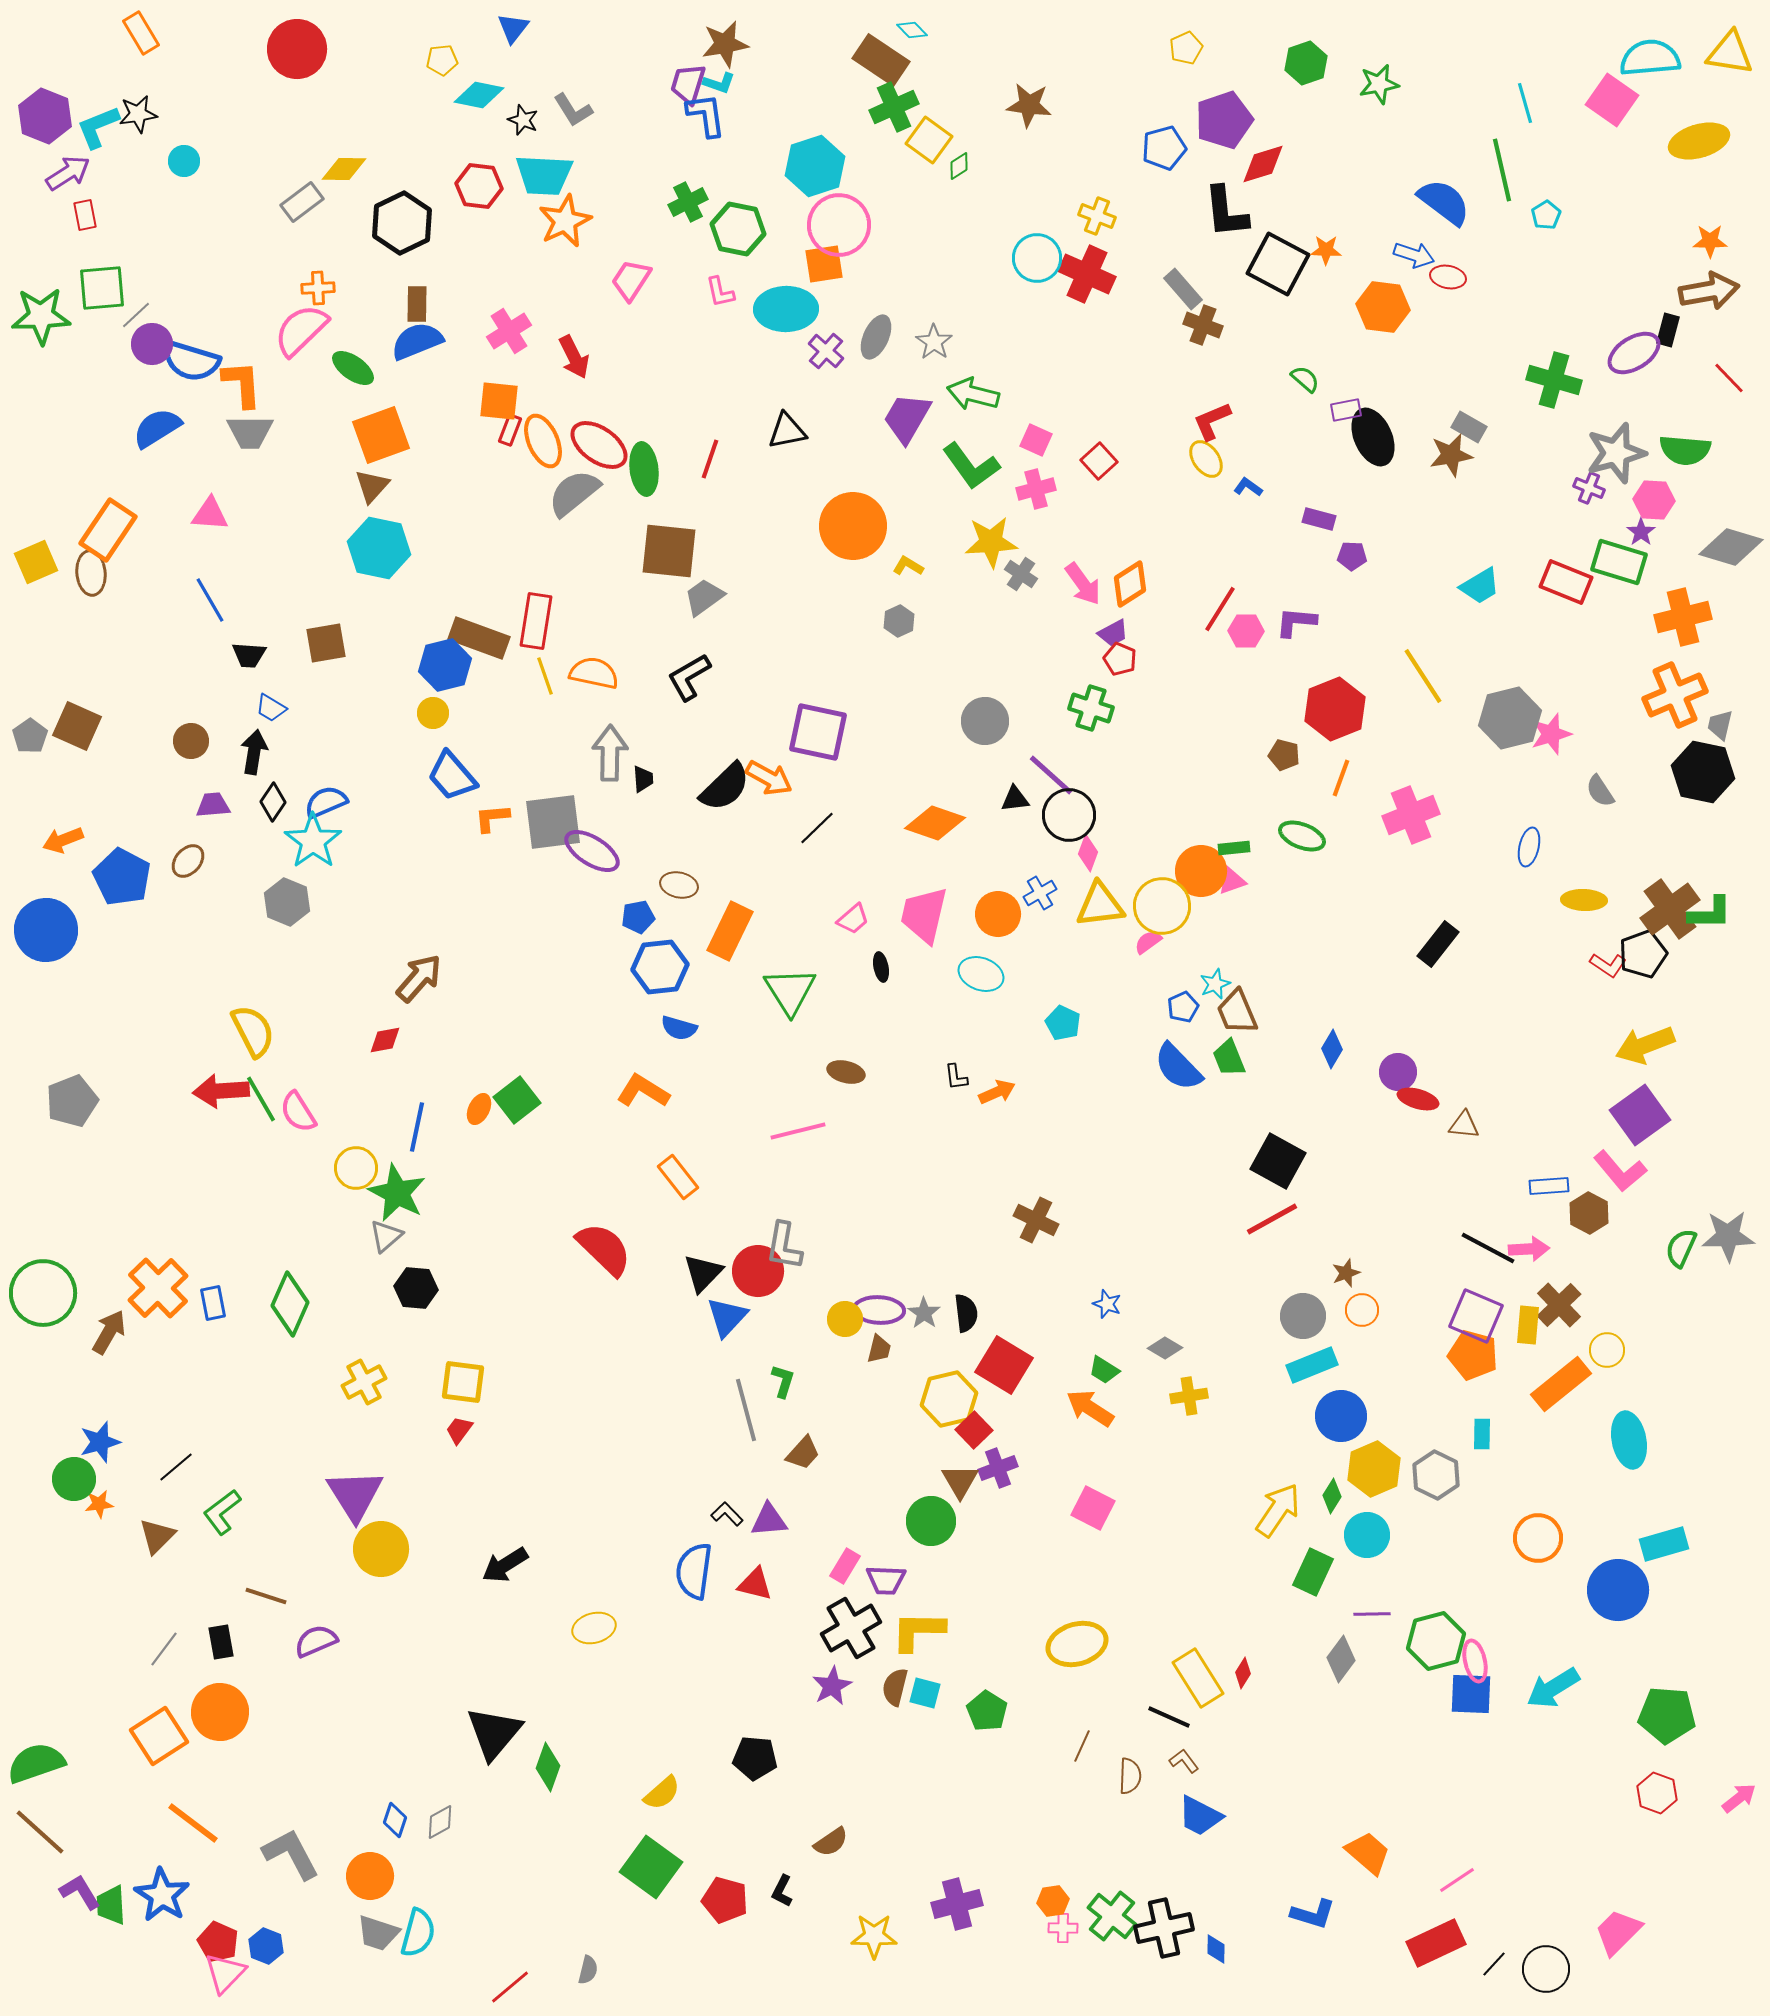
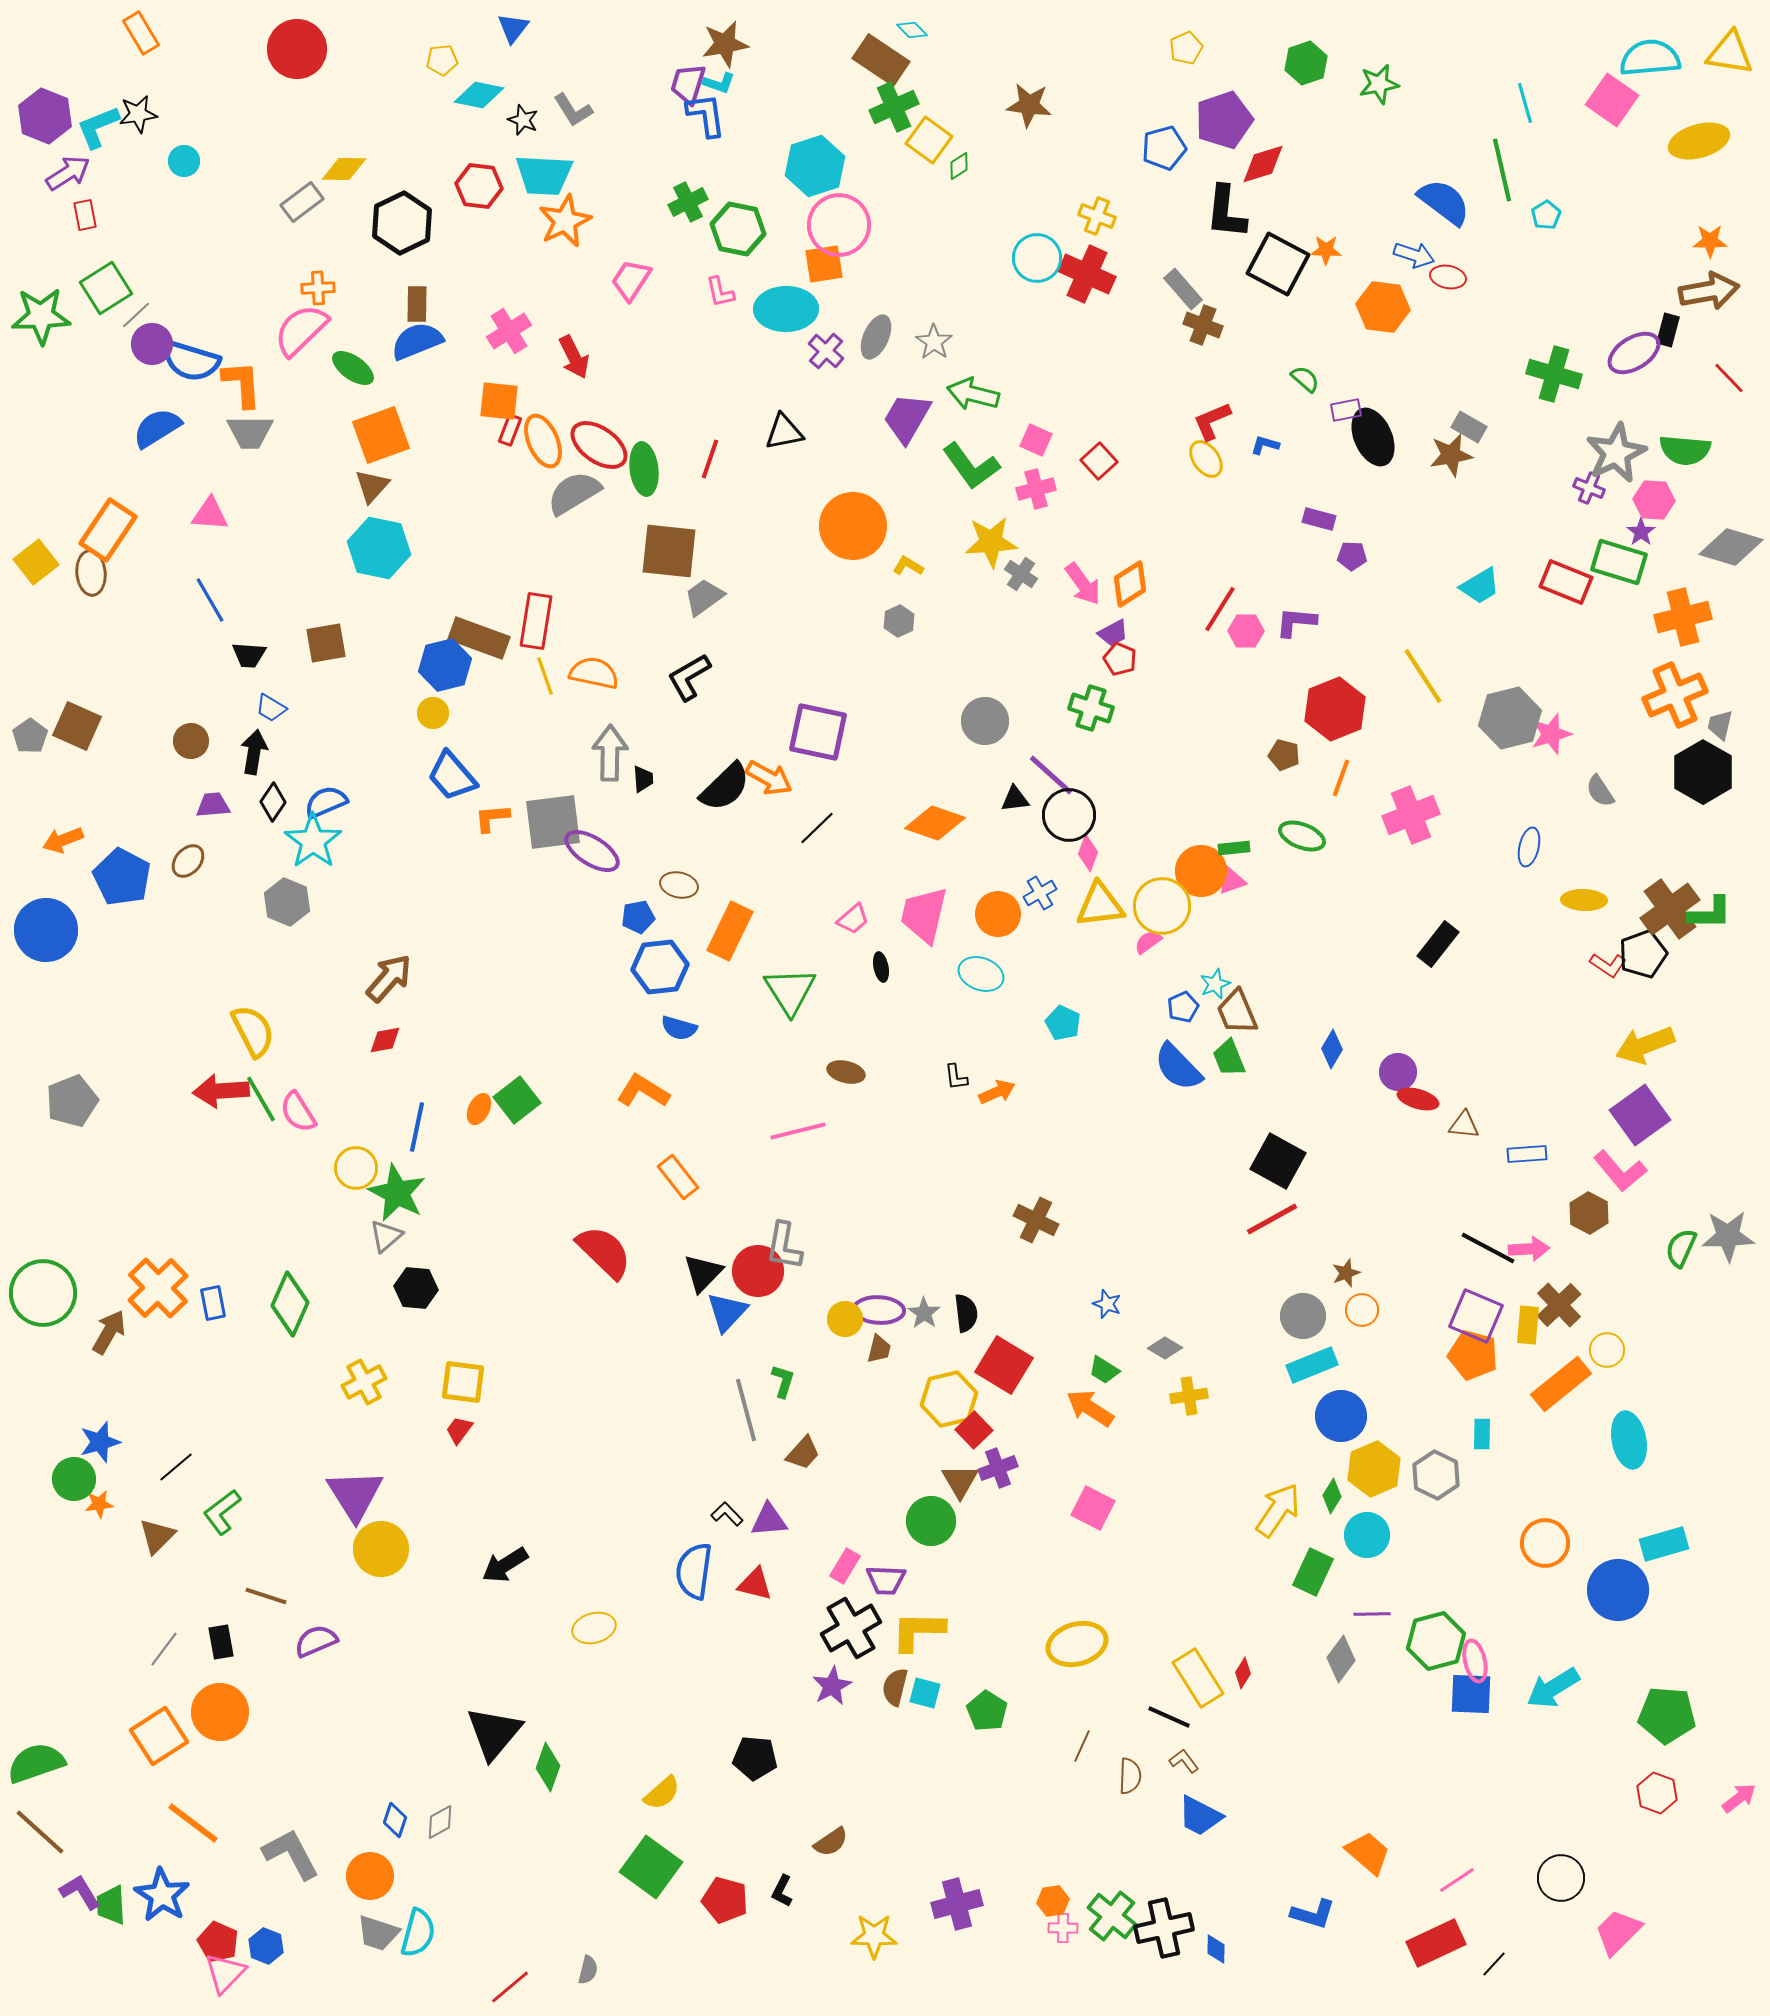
black L-shape at (1226, 212): rotated 12 degrees clockwise
green square at (102, 288): moved 4 px right; rotated 27 degrees counterclockwise
green cross at (1554, 380): moved 6 px up
black triangle at (787, 431): moved 3 px left, 1 px down
gray star at (1616, 453): rotated 10 degrees counterclockwise
blue L-shape at (1248, 487): moved 17 px right, 42 px up; rotated 20 degrees counterclockwise
gray semicircle at (574, 493): rotated 8 degrees clockwise
yellow square at (36, 562): rotated 15 degrees counterclockwise
black hexagon at (1703, 772): rotated 18 degrees clockwise
brown arrow at (419, 978): moved 30 px left
blue rectangle at (1549, 1186): moved 22 px left, 32 px up
red semicircle at (604, 1249): moved 3 px down
blue triangle at (727, 1317): moved 5 px up
orange circle at (1538, 1538): moved 7 px right, 5 px down
black circle at (1546, 1969): moved 15 px right, 91 px up
